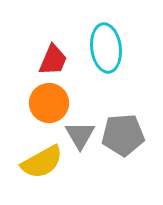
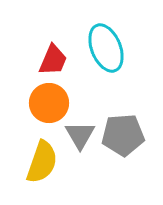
cyan ellipse: rotated 15 degrees counterclockwise
yellow semicircle: rotated 42 degrees counterclockwise
